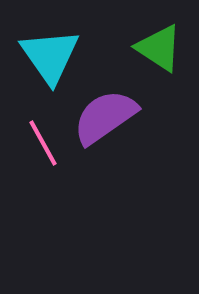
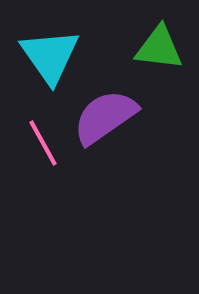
green triangle: rotated 26 degrees counterclockwise
